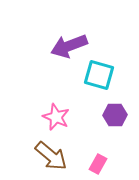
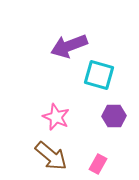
purple hexagon: moved 1 px left, 1 px down
